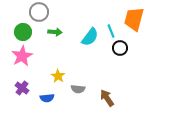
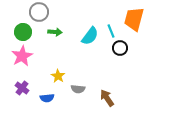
cyan semicircle: moved 1 px up
